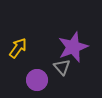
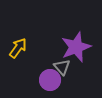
purple star: moved 3 px right
purple circle: moved 13 px right
